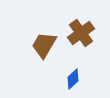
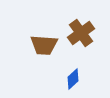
brown trapezoid: rotated 116 degrees counterclockwise
